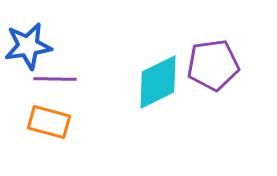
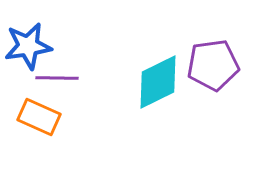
purple line: moved 2 px right, 1 px up
orange rectangle: moved 10 px left, 5 px up; rotated 9 degrees clockwise
